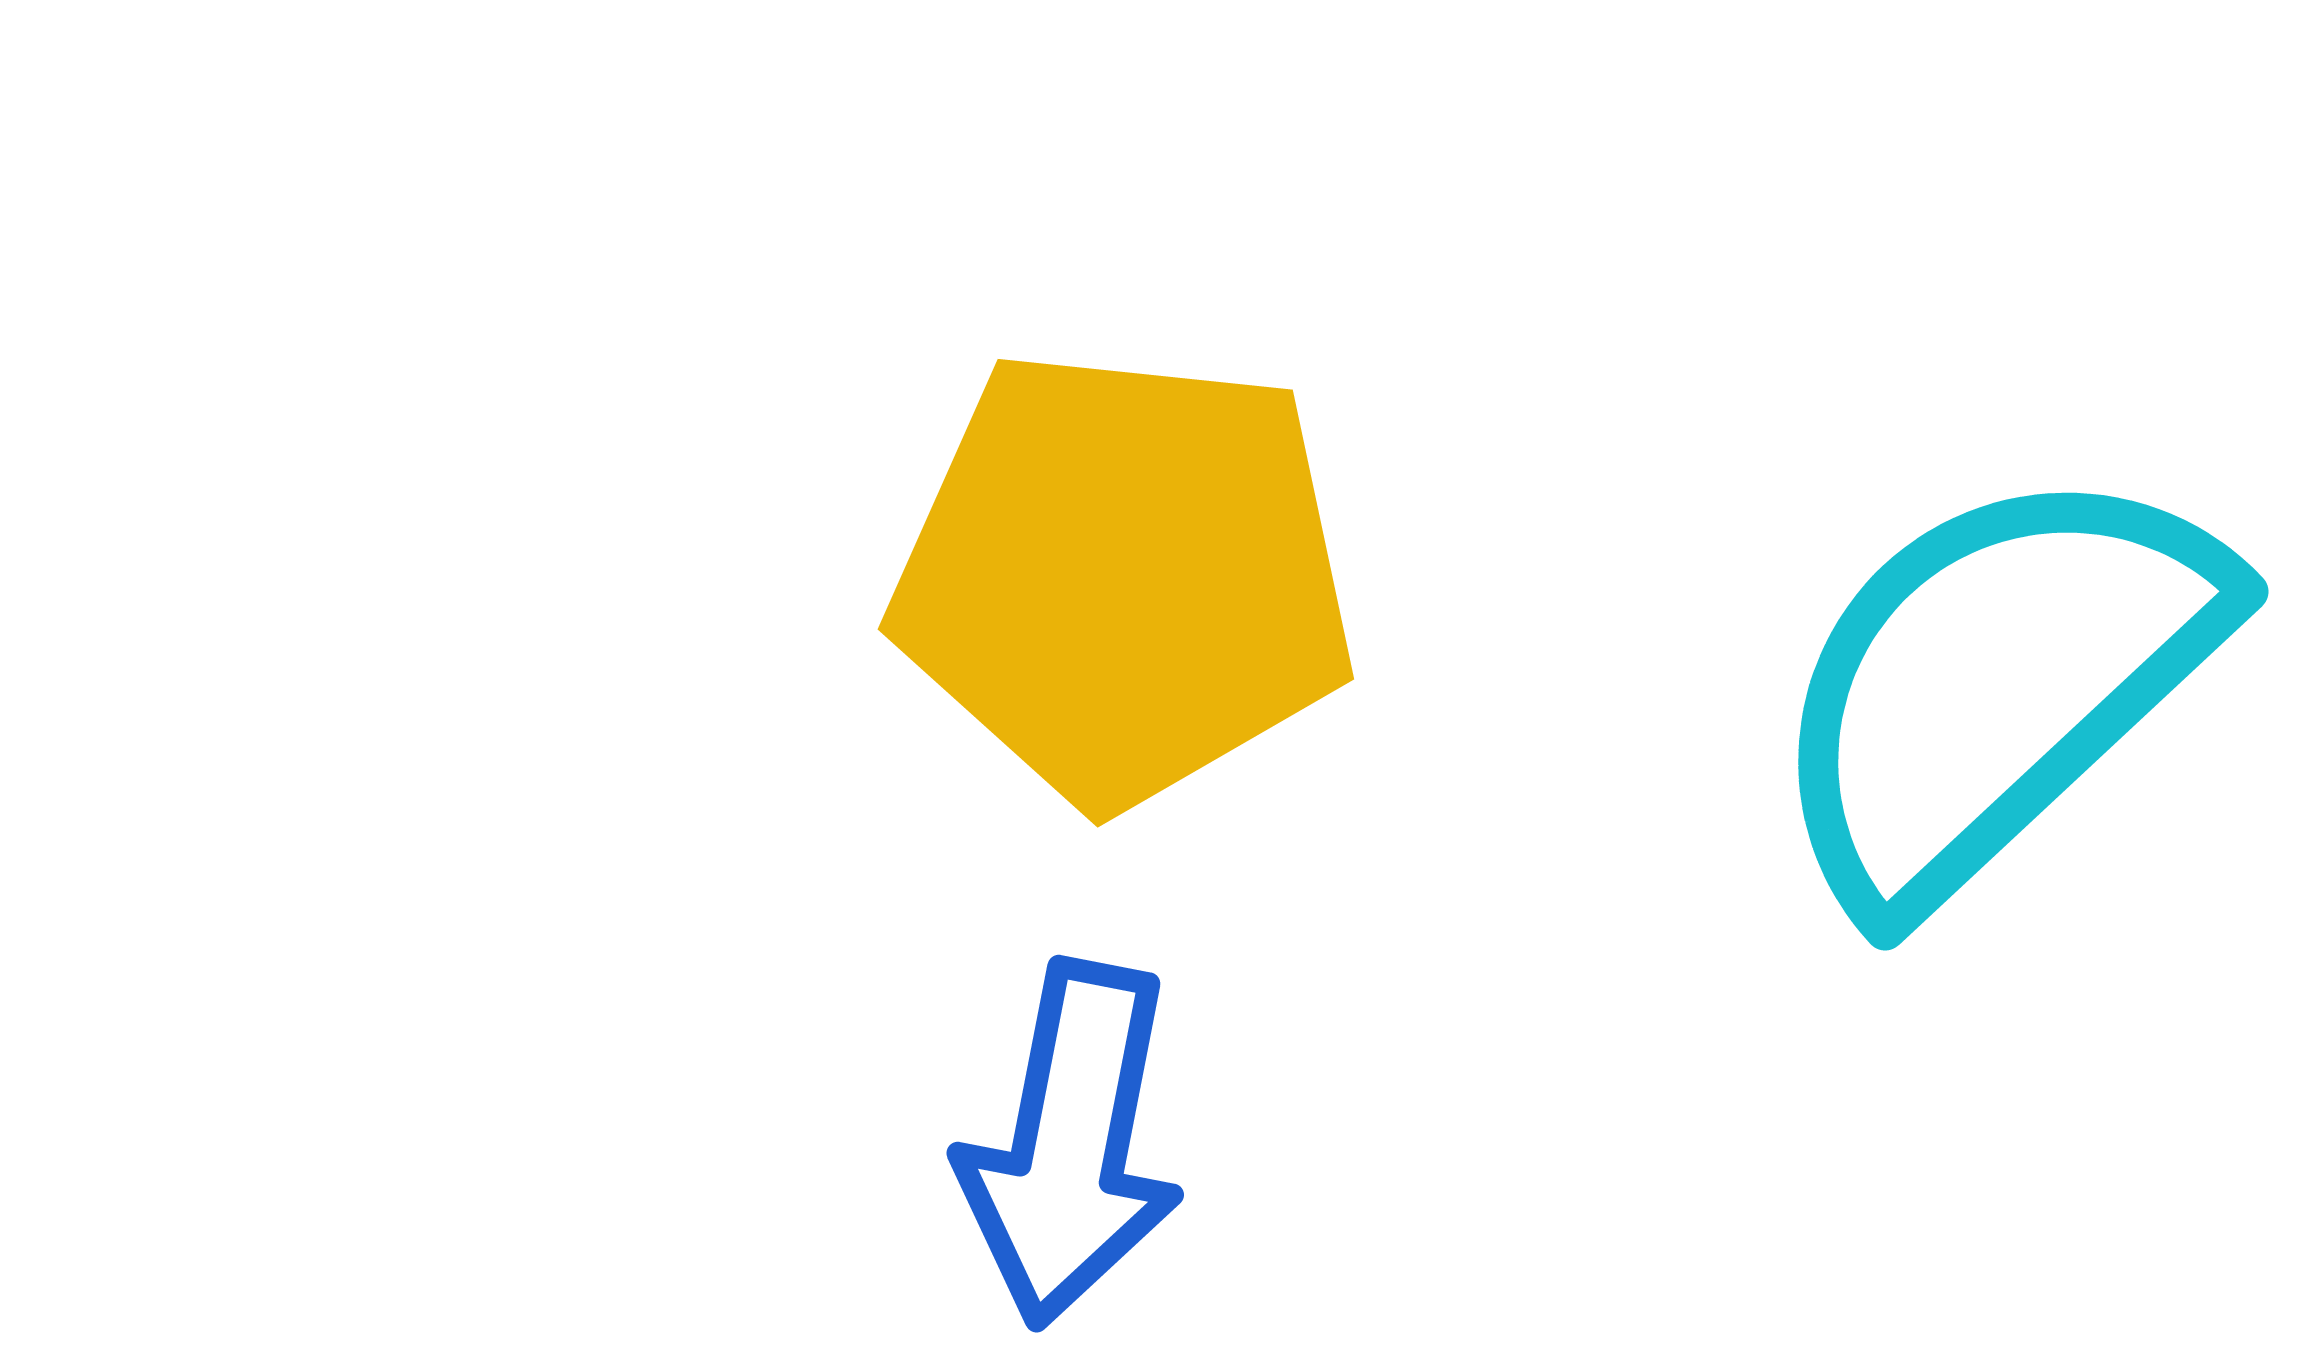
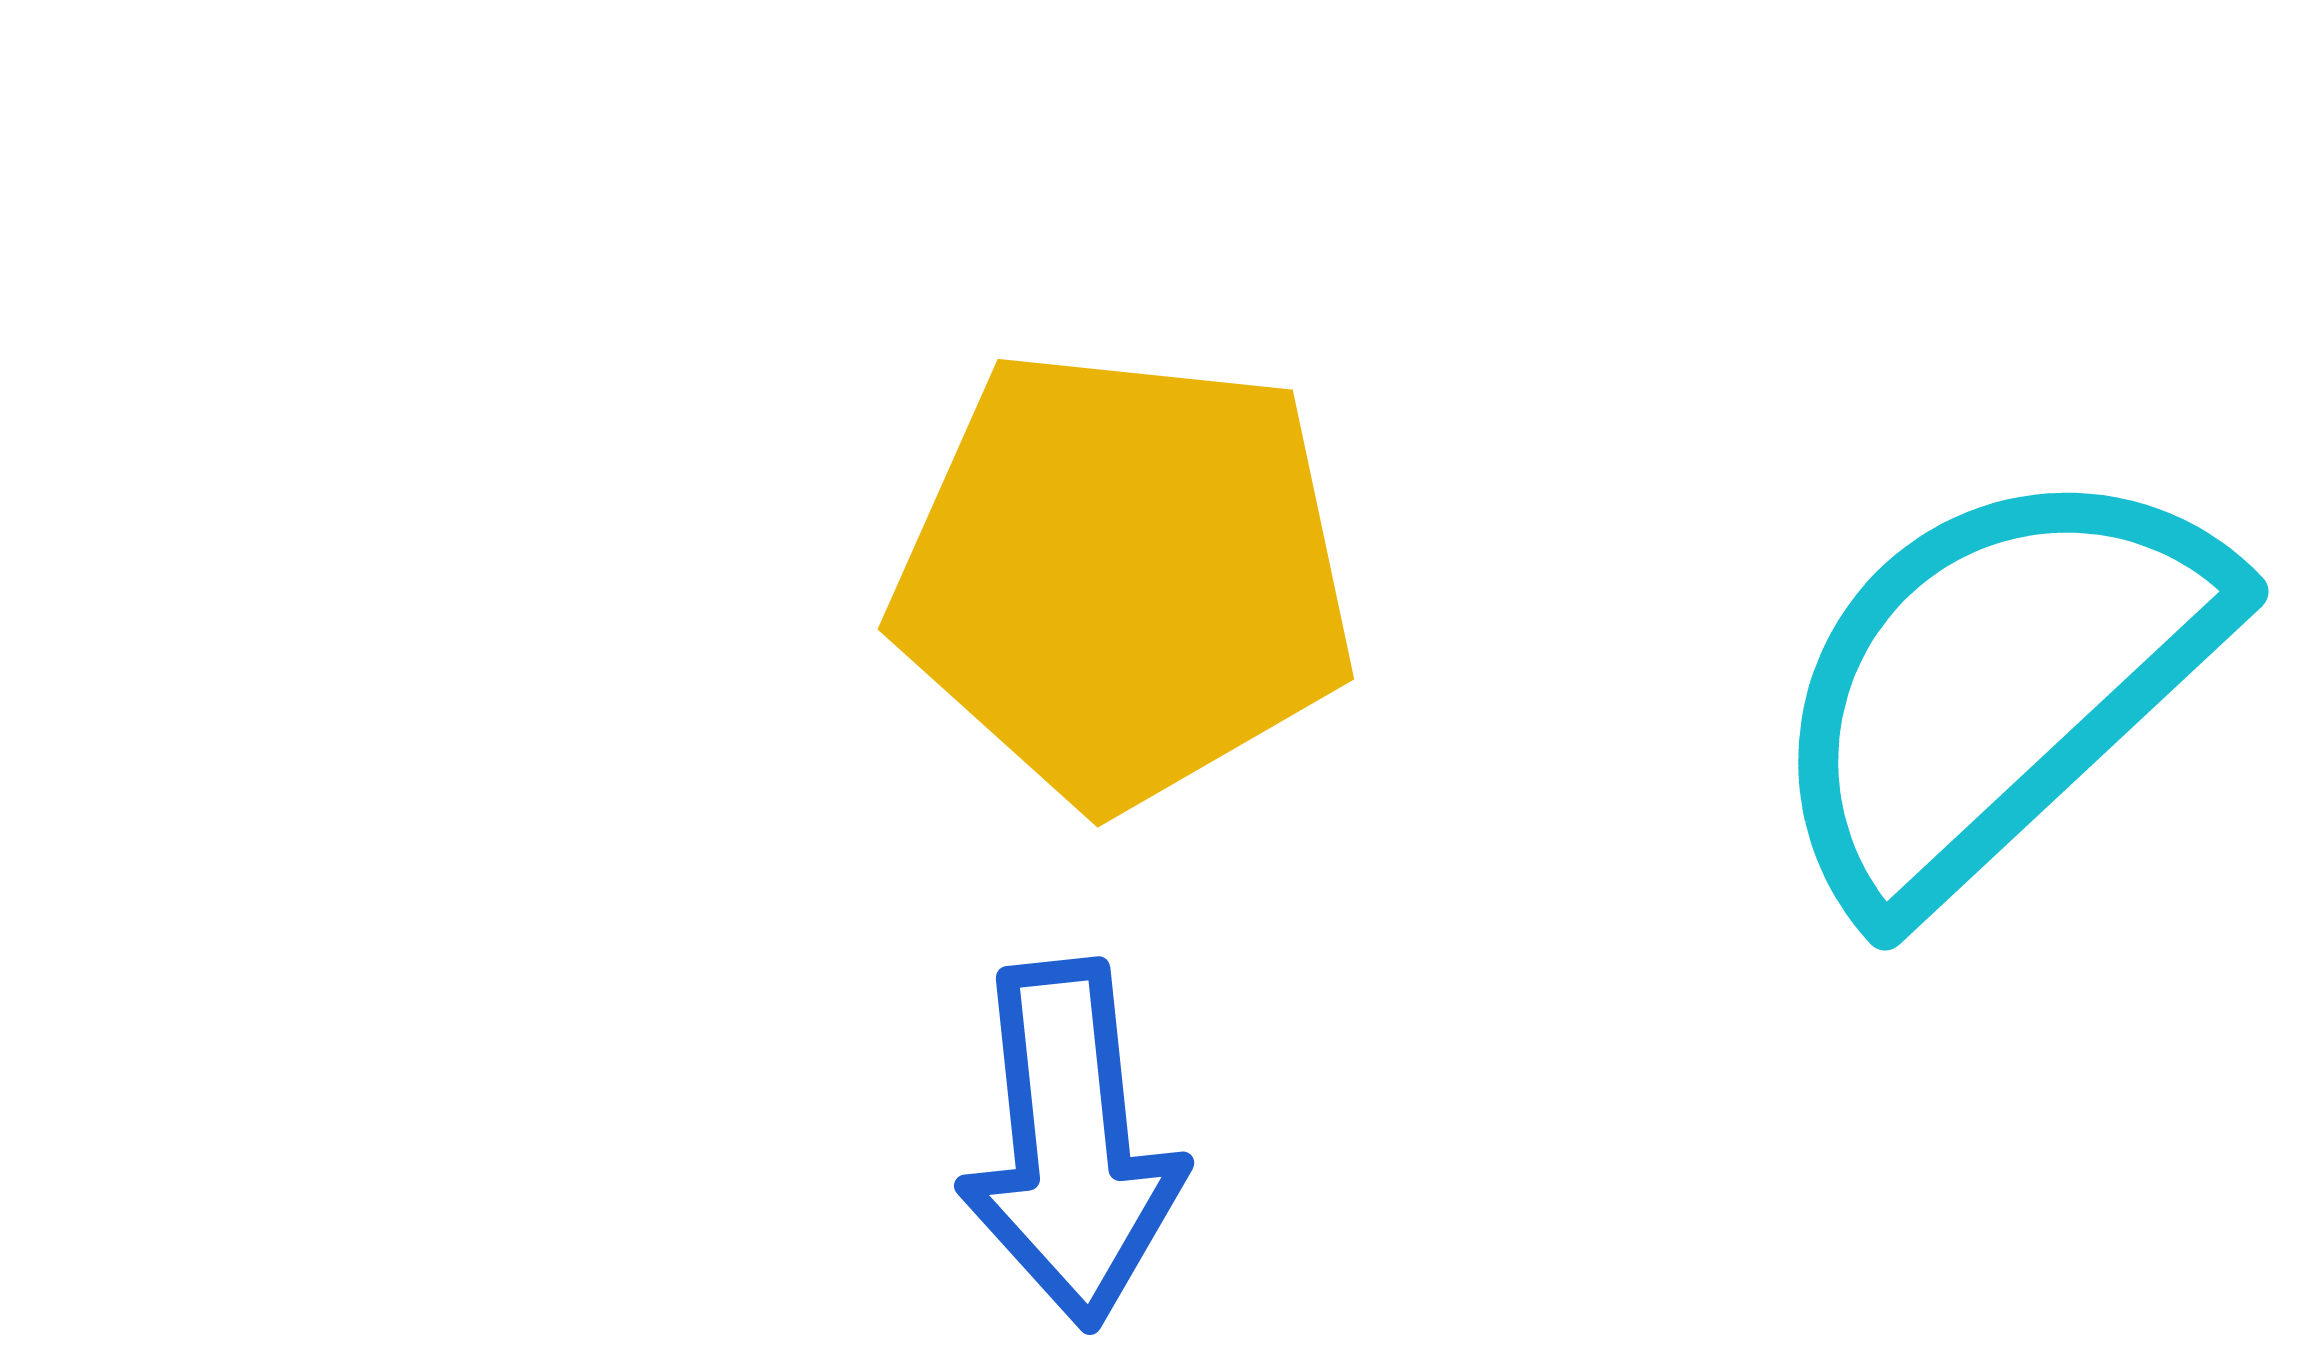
blue arrow: rotated 17 degrees counterclockwise
